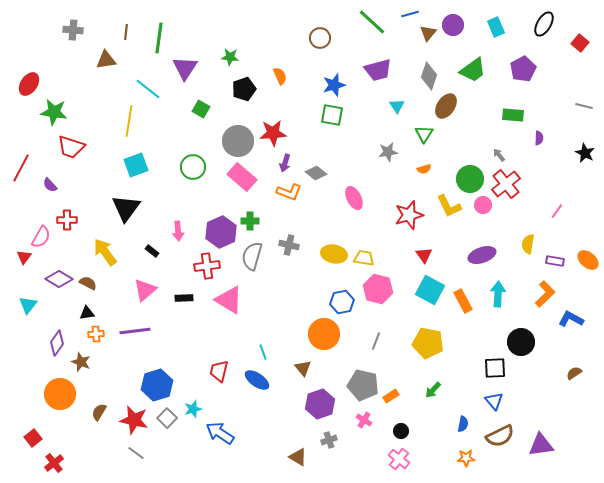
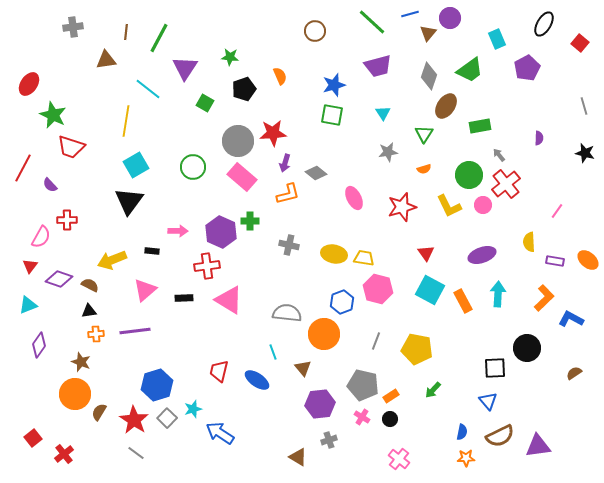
purple circle at (453, 25): moved 3 px left, 7 px up
cyan rectangle at (496, 27): moved 1 px right, 12 px down
gray cross at (73, 30): moved 3 px up; rotated 12 degrees counterclockwise
green line at (159, 38): rotated 20 degrees clockwise
brown circle at (320, 38): moved 5 px left, 7 px up
purple pentagon at (523, 69): moved 4 px right, 1 px up
purple trapezoid at (378, 70): moved 4 px up
green trapezoid at (473, 70): moved 3 px left
cyan triangle at (397, 106): moved 14 px left, 7 px down
gray line at (584, 106): rotated 60 degrees clockwise
green square at (201, 109): moved 4 px right, 6 px up
green star at (54, 112): moved 1 px left, 3 px down; rotated 16 degrees clockwise
green rectangle at (513, 115): moved 33 px left, 11 px down; rotated 15 degrees counterclockwise
yellow line at (129, 121): moved 3 px left
black star at (585, 153): rotated 12 degrees counterclockwise
cyan square at (136, 165): rotated 10 degrees counterclockwise
red line at (21, 168): moved 2 px right
green circle at (470, 179): moved 1 px left, 4 px up
orange L-shape at (289, 192): moved 1 px left, 2 px down; rotated 35 degrees counterclockwise
black triangle at (126, 208): moved 3 px right, 7 px up
red star at (409, 215): moved 7 px left, 8 px up
pink arrow at (178, 231): rotated 84 degrees counterclockwise
purple hexagon at (221, 232): rotated 12 degrees counterclockwise
yellow semicircle at (528, 244): moved 1 px right, 2 px up; rotated 12 degrees counterclockwise
black rectangle at (152, 251): rotated 32 degrees counterclockwise
yellow arrow at (105, 252): moved 7 px right, 8 px down; rotated 76 degrees counterclockwise
red triangle at (424, 255): moved 2 px right, 2 px up
gray semicircle at (252, 256): moved 35 px right, 57 px down; rotated 80 degrees clockwise
red triangle at (24, 257): moved 6 px right, 9 px down
purple diamond at (59, 279): rotated 12 degrees counterclockwise
brown semicircle at (88, 283): moved 2 px right, 2 px down
orange L-shape at (545, 294): moved 1 px left, 4 px down
blue hexagon at (342, 302): rotated 10 degrees counterclockwise
cyan triangle at (28, 305): rotated 30 degrees clockwise
black triangle at (87, 313): moved 2 px right, 2 px up
black circle at (521, 342): moved 6 px right, 6 px down
purple diamond at (57, 343): moved 18 px left, 2 px down
yellow pentagon at (428, 343): moved 11 px left, 6 px down
cyan line at (263, 352): moved 10 px right
orange circle at (60, 394): moved 15 px right
blue triangle at (494, 401): moved 6 px left
purple hexagon at (320, 404): rotated 12 degrees clockwise
red star at (134, 420): rotated 20 degrees clockwise
pink cross at (364, 420): moved 2 px left, 3 px up
blue semicircle at (463, 424): moved 1 px left, 8 px down
black circle at (401, 431): moved 11 px left, 12 px up
purple triangle at (541, 445): moved 3 px left, 1 px down
red cross at (54, 463): moved 10 px right, 9 px up
